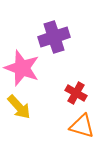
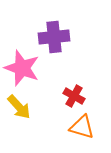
purple cross: rotated 12 degrees clockwise
red cross: moved 2 px left, 3 px down
orange triangle: moved 1 px down
